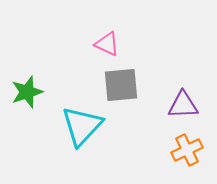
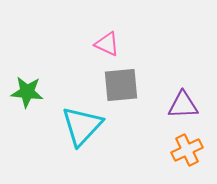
green star: rotated 24 degrees clockwise
